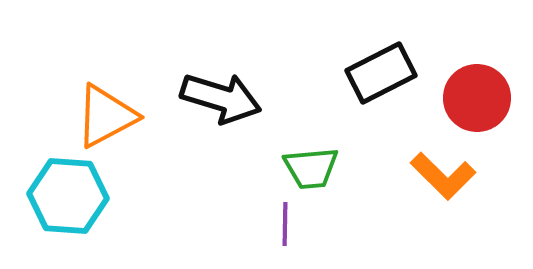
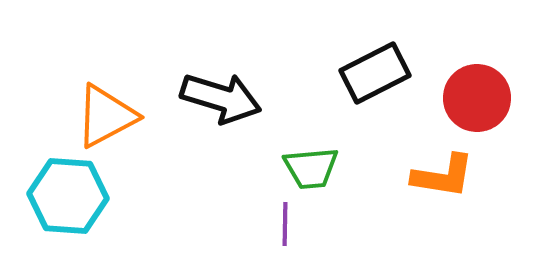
black rectangle: moved 6 px left
orange L-shape: rotated 36 degrees counterclockwise
